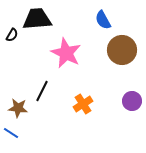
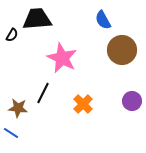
pink star: moved 4 px left, 5 px down
black line: moved 1 px right, 2 px down
orange cross: rotated 12 degrees counterclockwise
